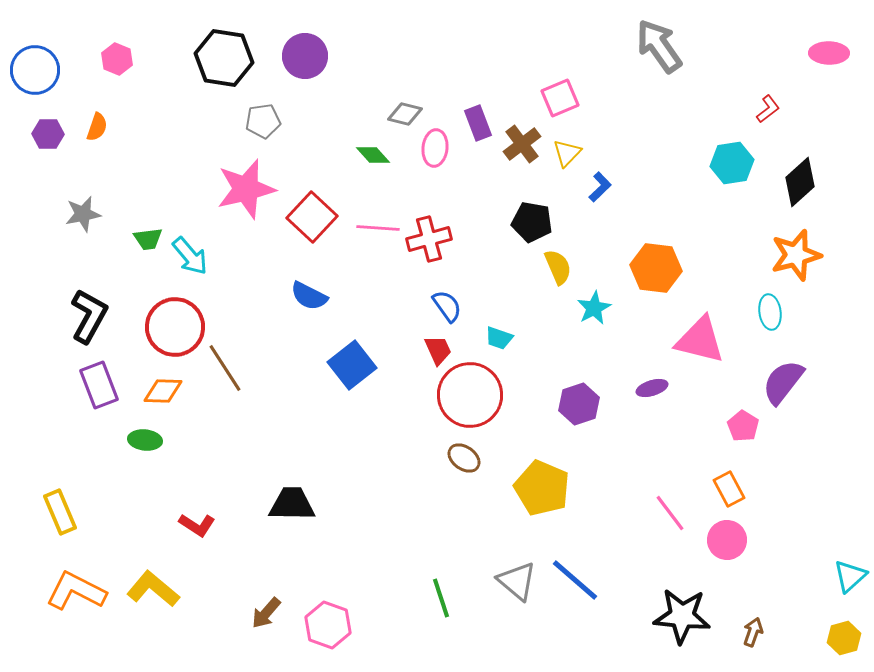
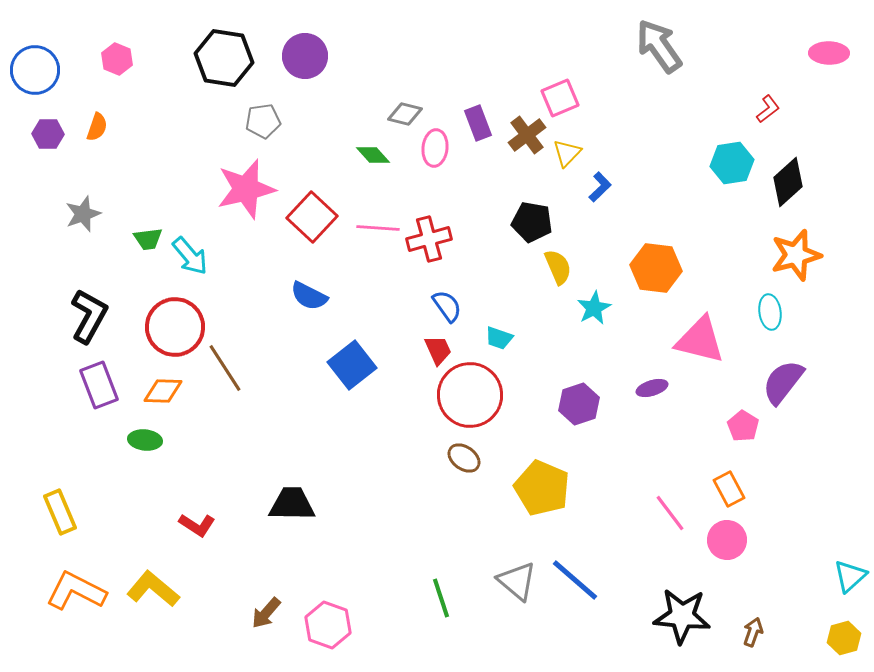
brown cross at (522, 144): moved 5 px right, 9 px up
black diamond at (800, 182): moved 12 px left
gray star at (83, 214): rotated 9 degrees counterclockwise
